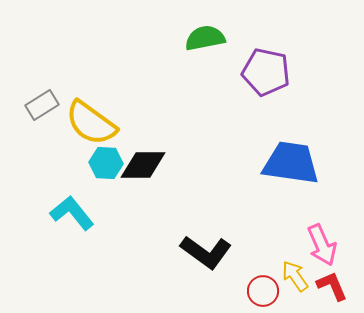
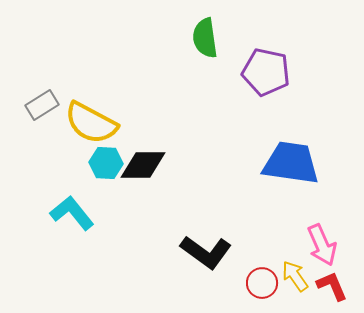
green semicircle: rotated 87 degrees counterclockwise
yellow semicircle: rotated 8 degrees counterclockwise
red circle: moved 1 px left, 8 px up
